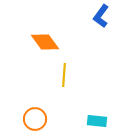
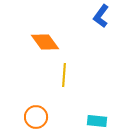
orange circle: moved 1 px right, 2 px up
